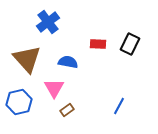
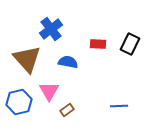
blue cross: moved 3 px right, 7 px down
pink triangle: moved 5 px left, 3 px down
blue line: rotated 60 degrees clockwise
